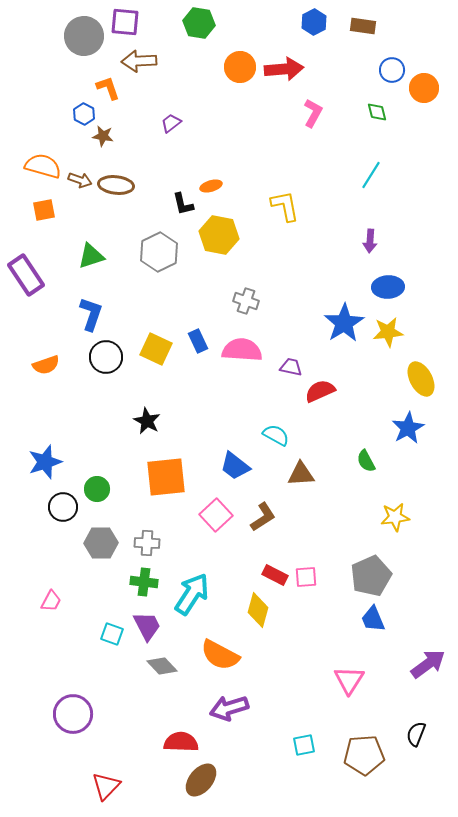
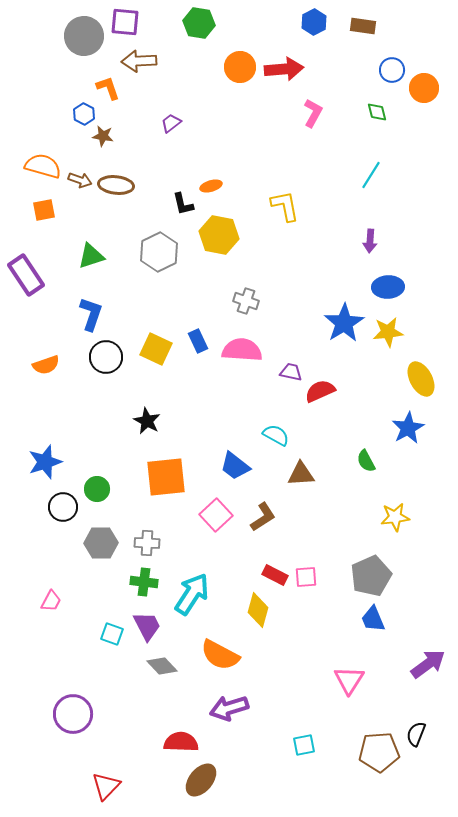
purple trapezoid at (291, 367): moved 5 px down
brown pentagon at (364, 755): moved 15 px right, 3 px up
